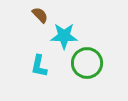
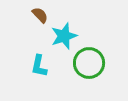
cyan star: rotated 20 degrees counterclockwise
green circle: moved 2 px right
